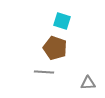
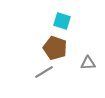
gray line: rotated 36 degrees counterclockwise
gray triangle: moved 20 px up
